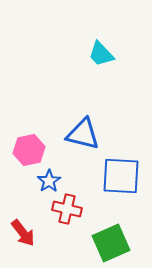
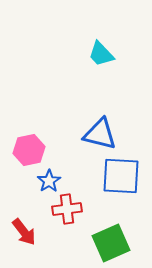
blue triangle: moved 17 px right
red cross: rotated 20 degrees counterclockwise
red arrow: moved 1 px right, 1 px up
